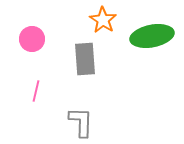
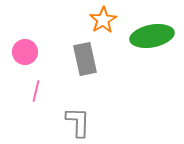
orange star: rotated 8 degrees clockwise
pink circle: moved 7 px left, 13 px down
gray rectangle: rotated 8 degrees counterclockwise
gray L-shape: moved 3 px left
